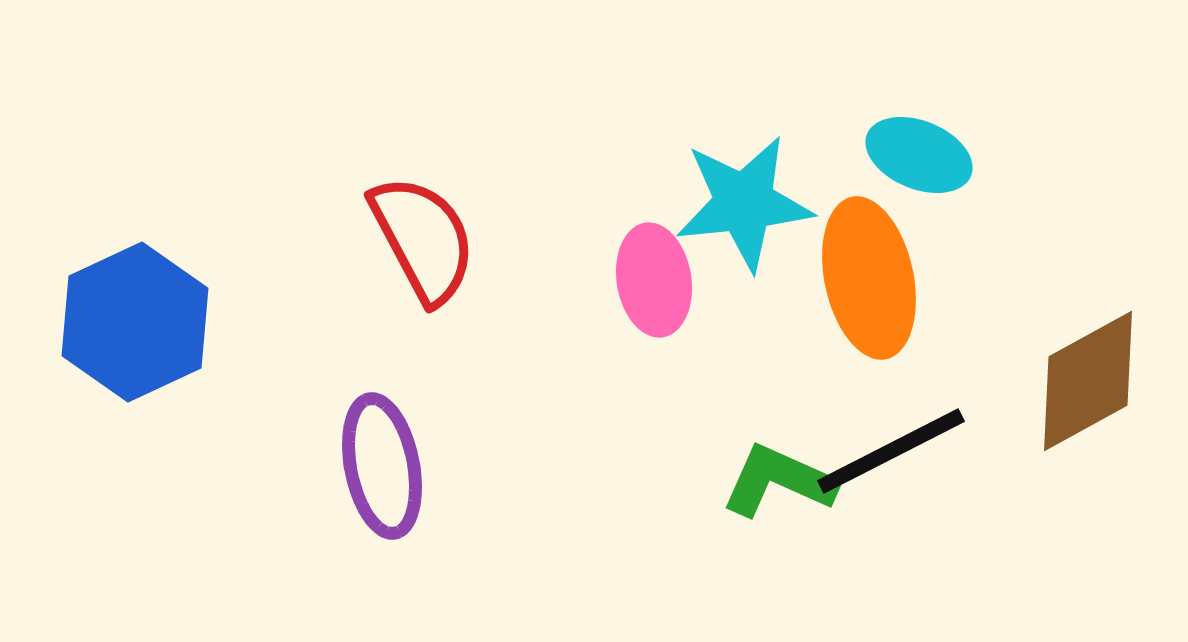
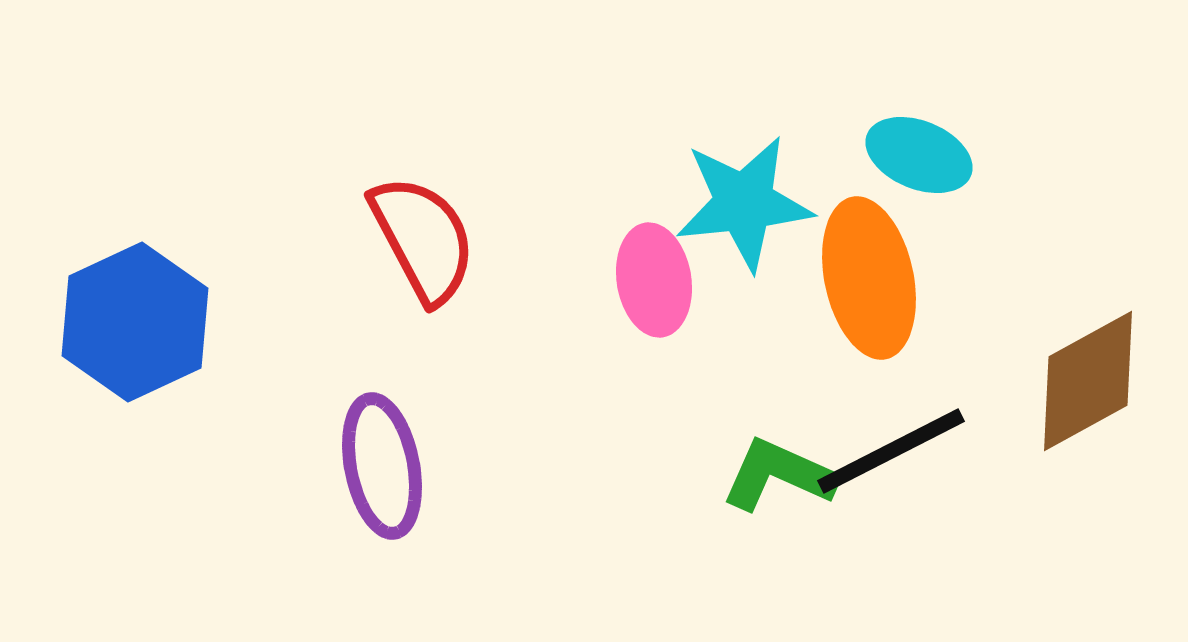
green L-shape: moved 6 px up
